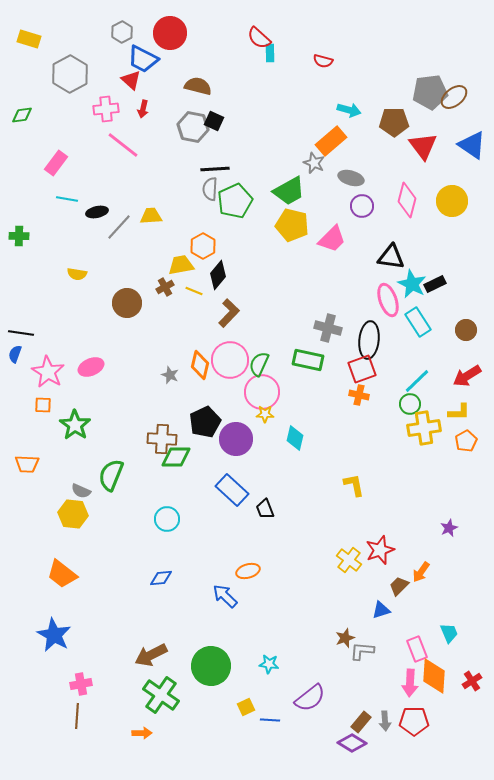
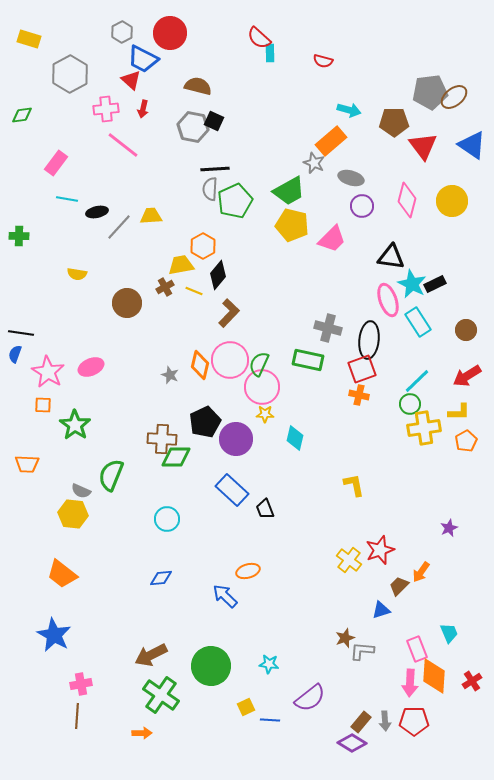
pink circle at (262, 392): moved 5 px up
